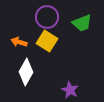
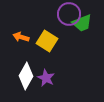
purple circle: moved 22 px right, 3 px up
orange arrow: moved 2 px right, 5 px up
white diamond: moved 4 px down
purple star: moved 24 px left, 12 px up
